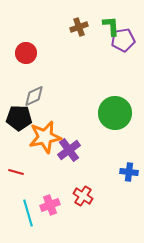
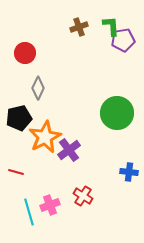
red circle: moved 1 px left
gray diamond: moved 4 px right, 8 px up; rotated 40 degrees counterclockwise
green circle: moved 2 px right
black pentagon: rotated 15 degrees counterclockwise
orange star: rotated 16 degrees counterclockwise
cyan line: moved 1 px right, 1 px up
